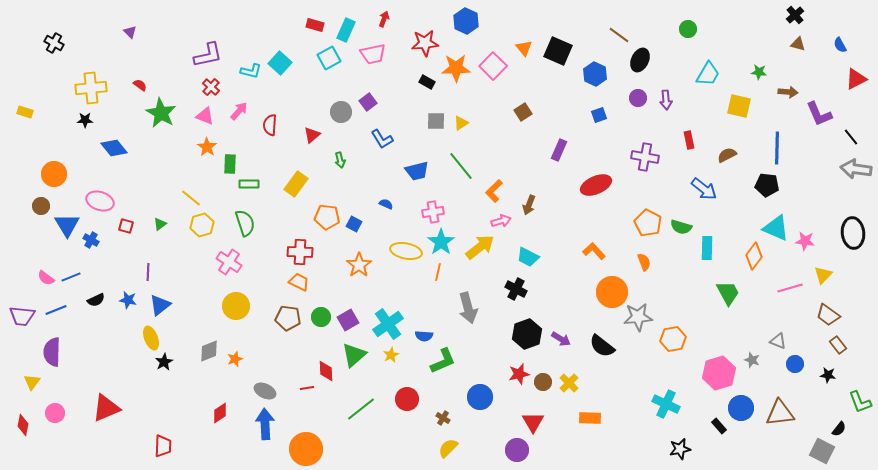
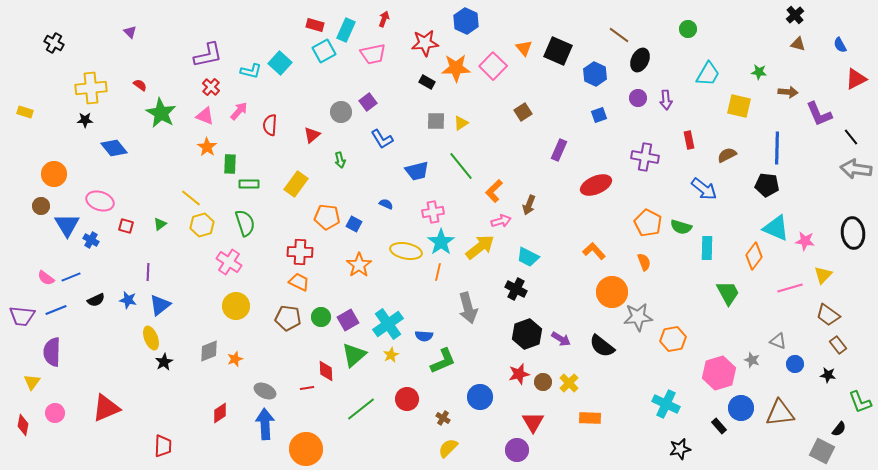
cyan square at (329, 58): moved 5 px left, 7 px up
